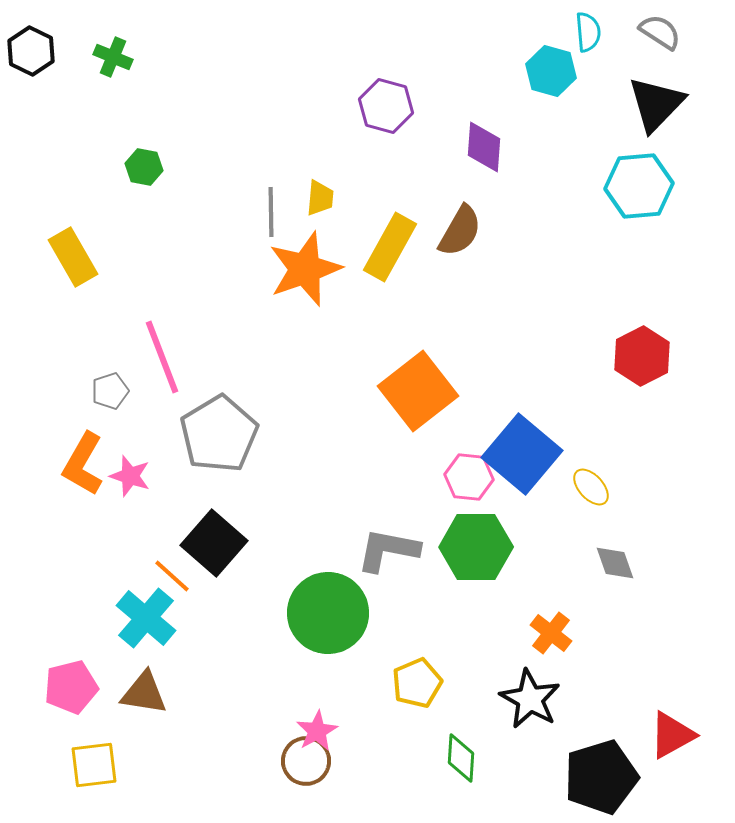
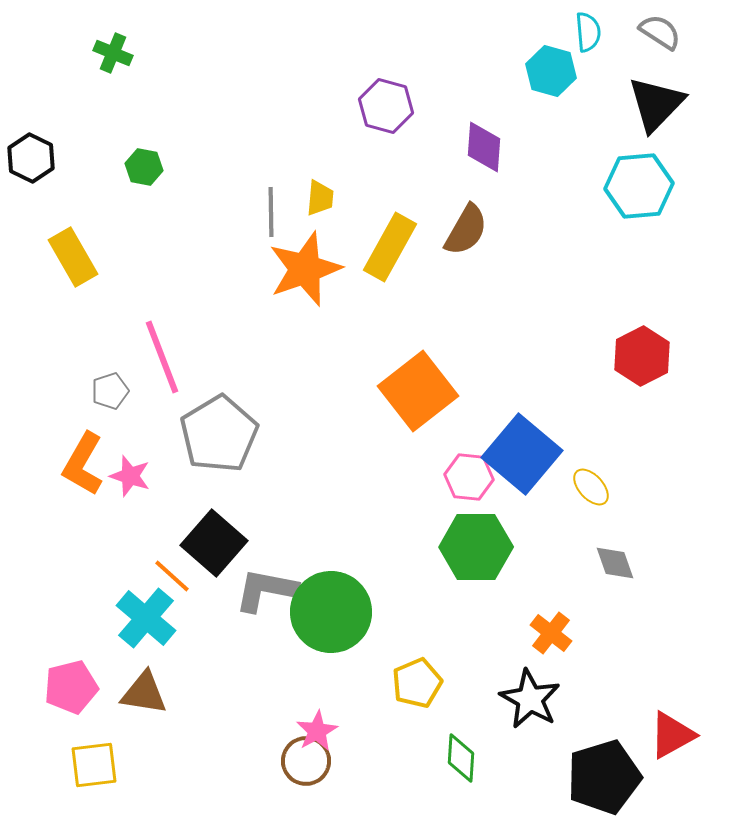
black hexagon at (31, 51): moved 107 px down
green cross at (113, 57): moved 4 px up
brown semicircle at (460, 231): moved 6 px right, 1 px up
gray L-shape at (388, 550): moved 122 px left, 40 px down
green circle at (328, 613): moved 3 px right, 1 px up
black pentagon at (601, 777): moved 3 px right
